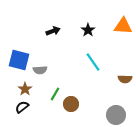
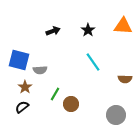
brown star: moved 2 px up
